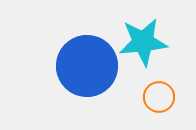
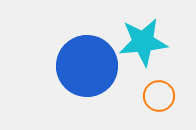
orange circle: moved 1 px up
